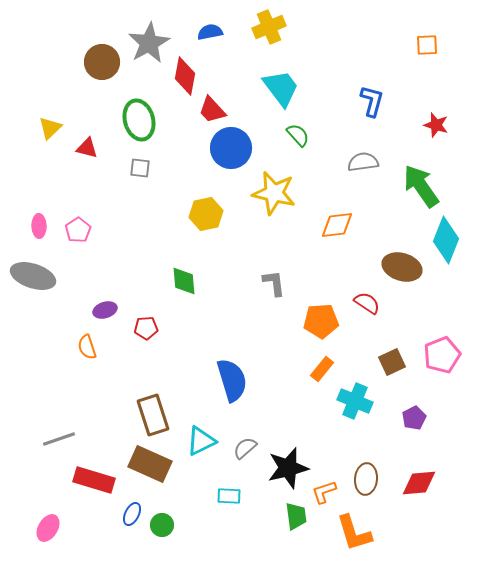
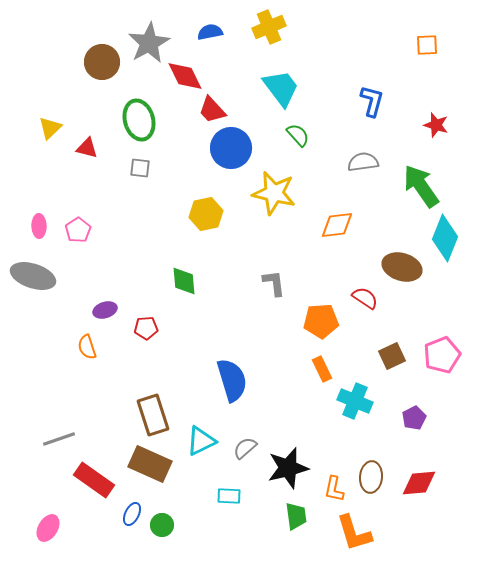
red diamond at (185, 76): rotated 36 degrees counterclockwise
cyan diamond at (446, 240): moved 1 px left, 2 px up
red semicircle at (367, 303): moved 2 px left, 5 px up
brown square at (392, 362): moved 6 px up
orange rectangle at (322, 369): rotated 65 degrees counterclockwise
brown ellipse at (366, 479): moved 5 px right, 2 px up
red rectangle at (94, 480): rotated 18 degrees clockwise
orange L-shape at (324, 492): moved 10 px right, 3 px up; rotated 60 degrees counterclockwise
